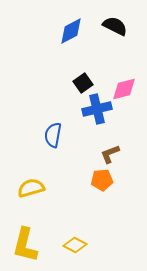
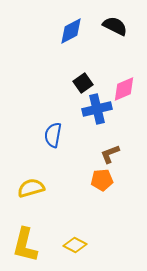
pink diamond: rotated 8 degrees counterclockwise
